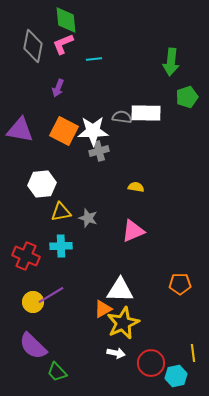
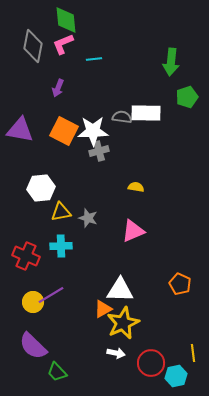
white hexagon: moved 1 px left, 4 px down
orange pentagon: rotated 25 degrees clockwise
